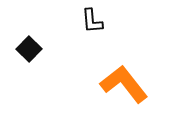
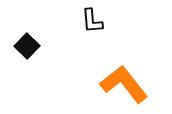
black square: moved 2 px left, 3 px up
